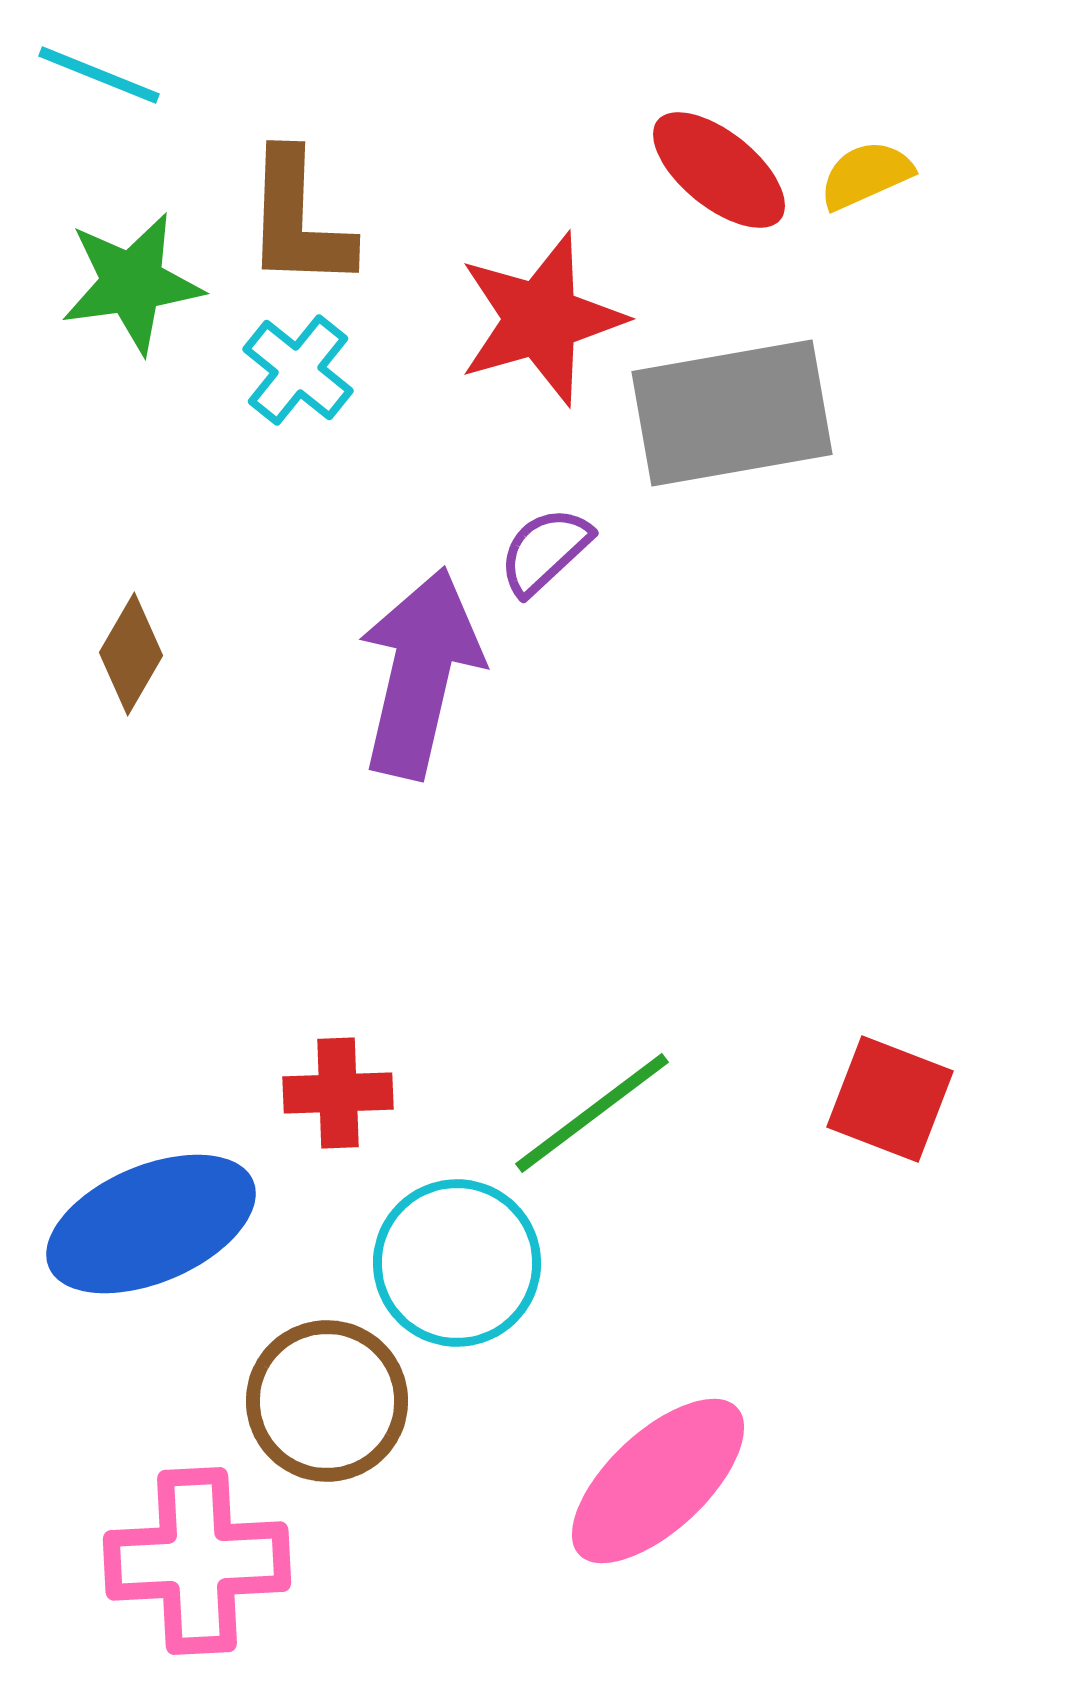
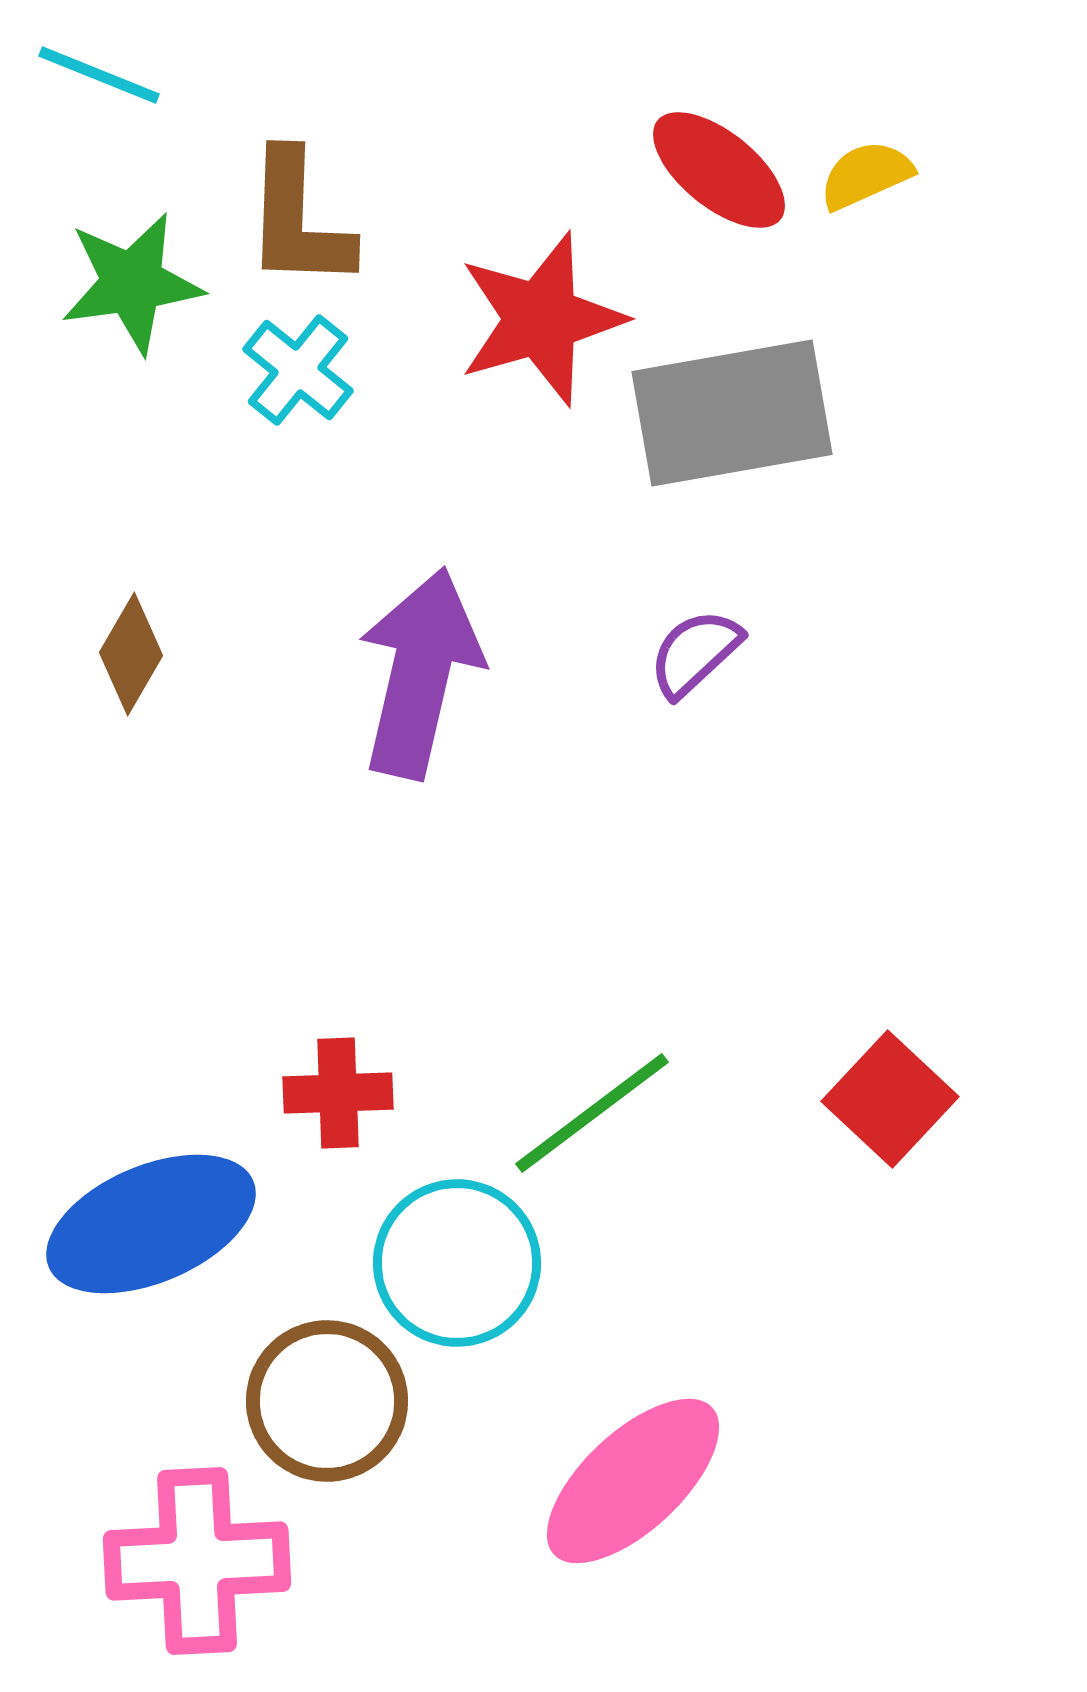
purple semicircle: moved 150 px right, 102 px down
red square: rotated 22 degrees clockwise
pink ellipse: moved 25 px left
